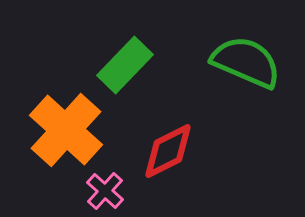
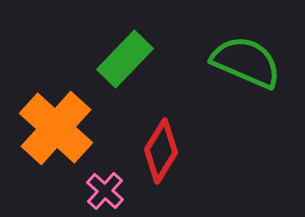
green rectangle: moved 6 px up
orange cross: moved 10 px left, 2 px up
red diamond: moved 7 px left; rotated 32 degrees counterclockwise
